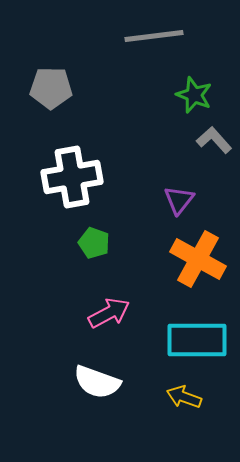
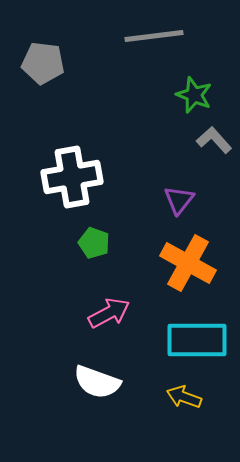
gray pentagon: moved 8 px left, 25 px up; rotated 6 degrees clockwise
orange cross: moved 10 px left, 4 px down
